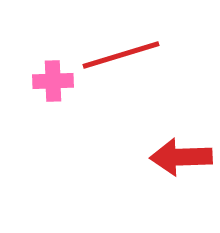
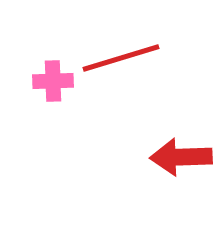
red line: moved 3 px down
